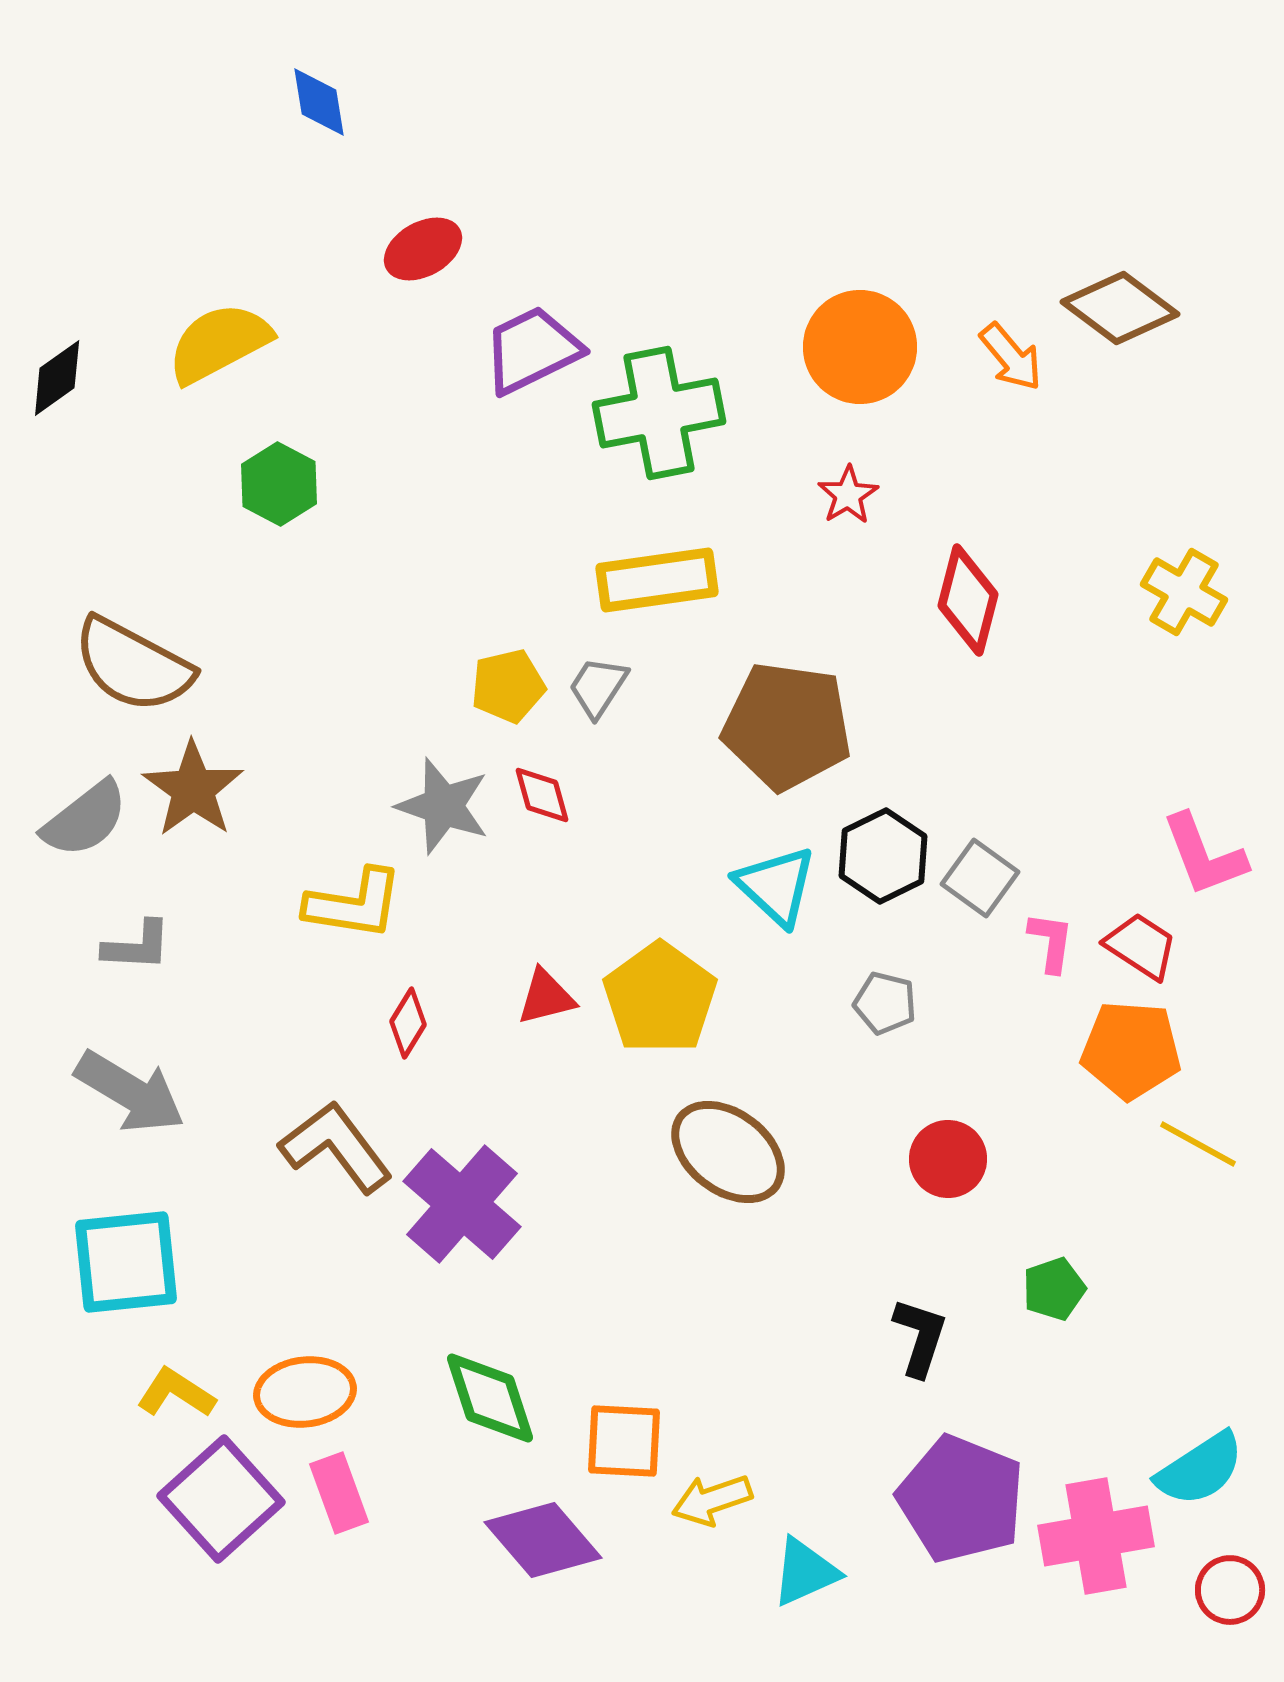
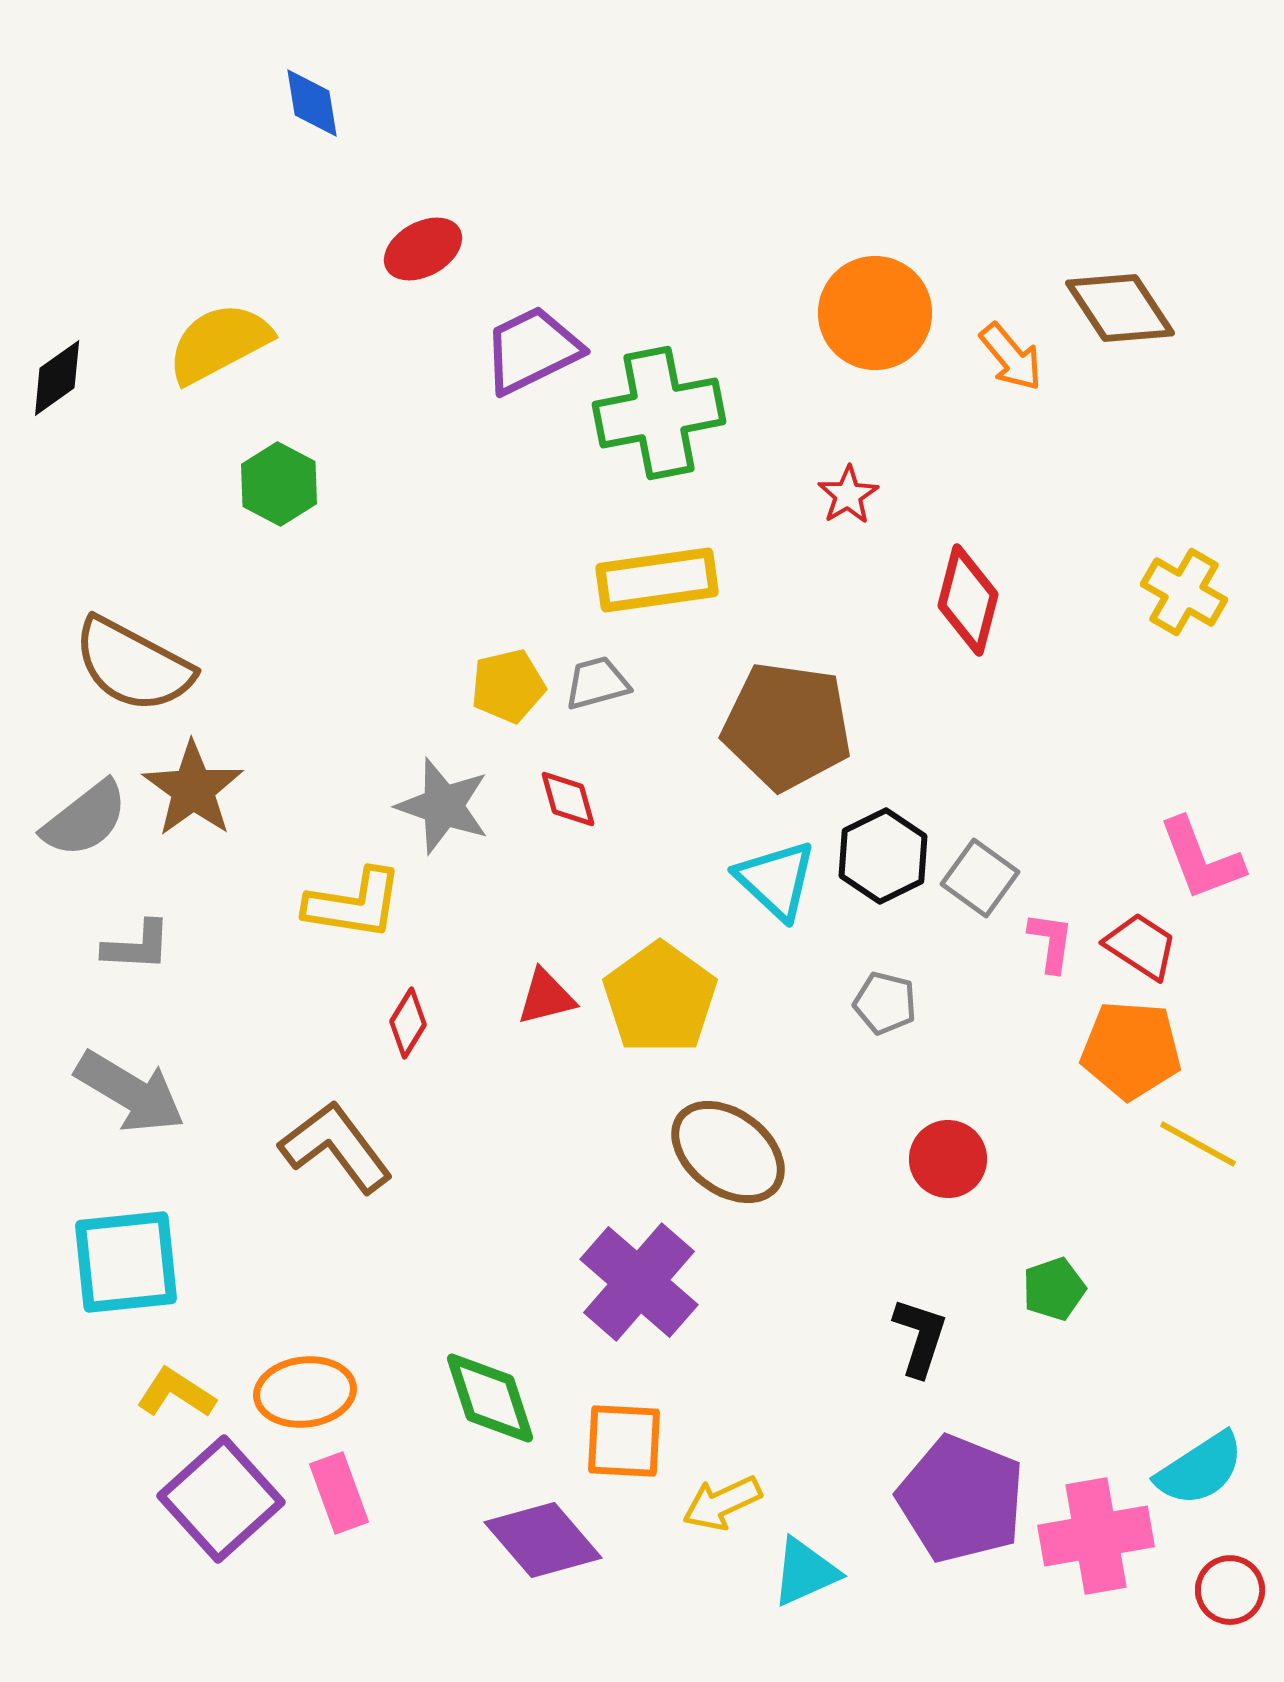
blue diamond at (319, 102): moved 7 px left, 1 px down
brown diamond at (1120, 308): rotated 20 degrees clockwise
orange circle at (860, 347): moved 15 px right, 34 px up
gray trapezoid at (598, 687): moved 1 px left, 4 px up; rotated 42 degrees clockwise
red diamond at (542, 795): moved 26 px right, 4 px down
pink L-shape at (1204, 855): moved 3 px left, 4 px down
cyan triangle at (776, 886): moved 6 px up
purple cross at (462, 1204): moved 177 px right, 78 px down
yellow arrow at (712, 1500): moved 10 px right, 3 px down; rotated 6 degrees counterclockwise
